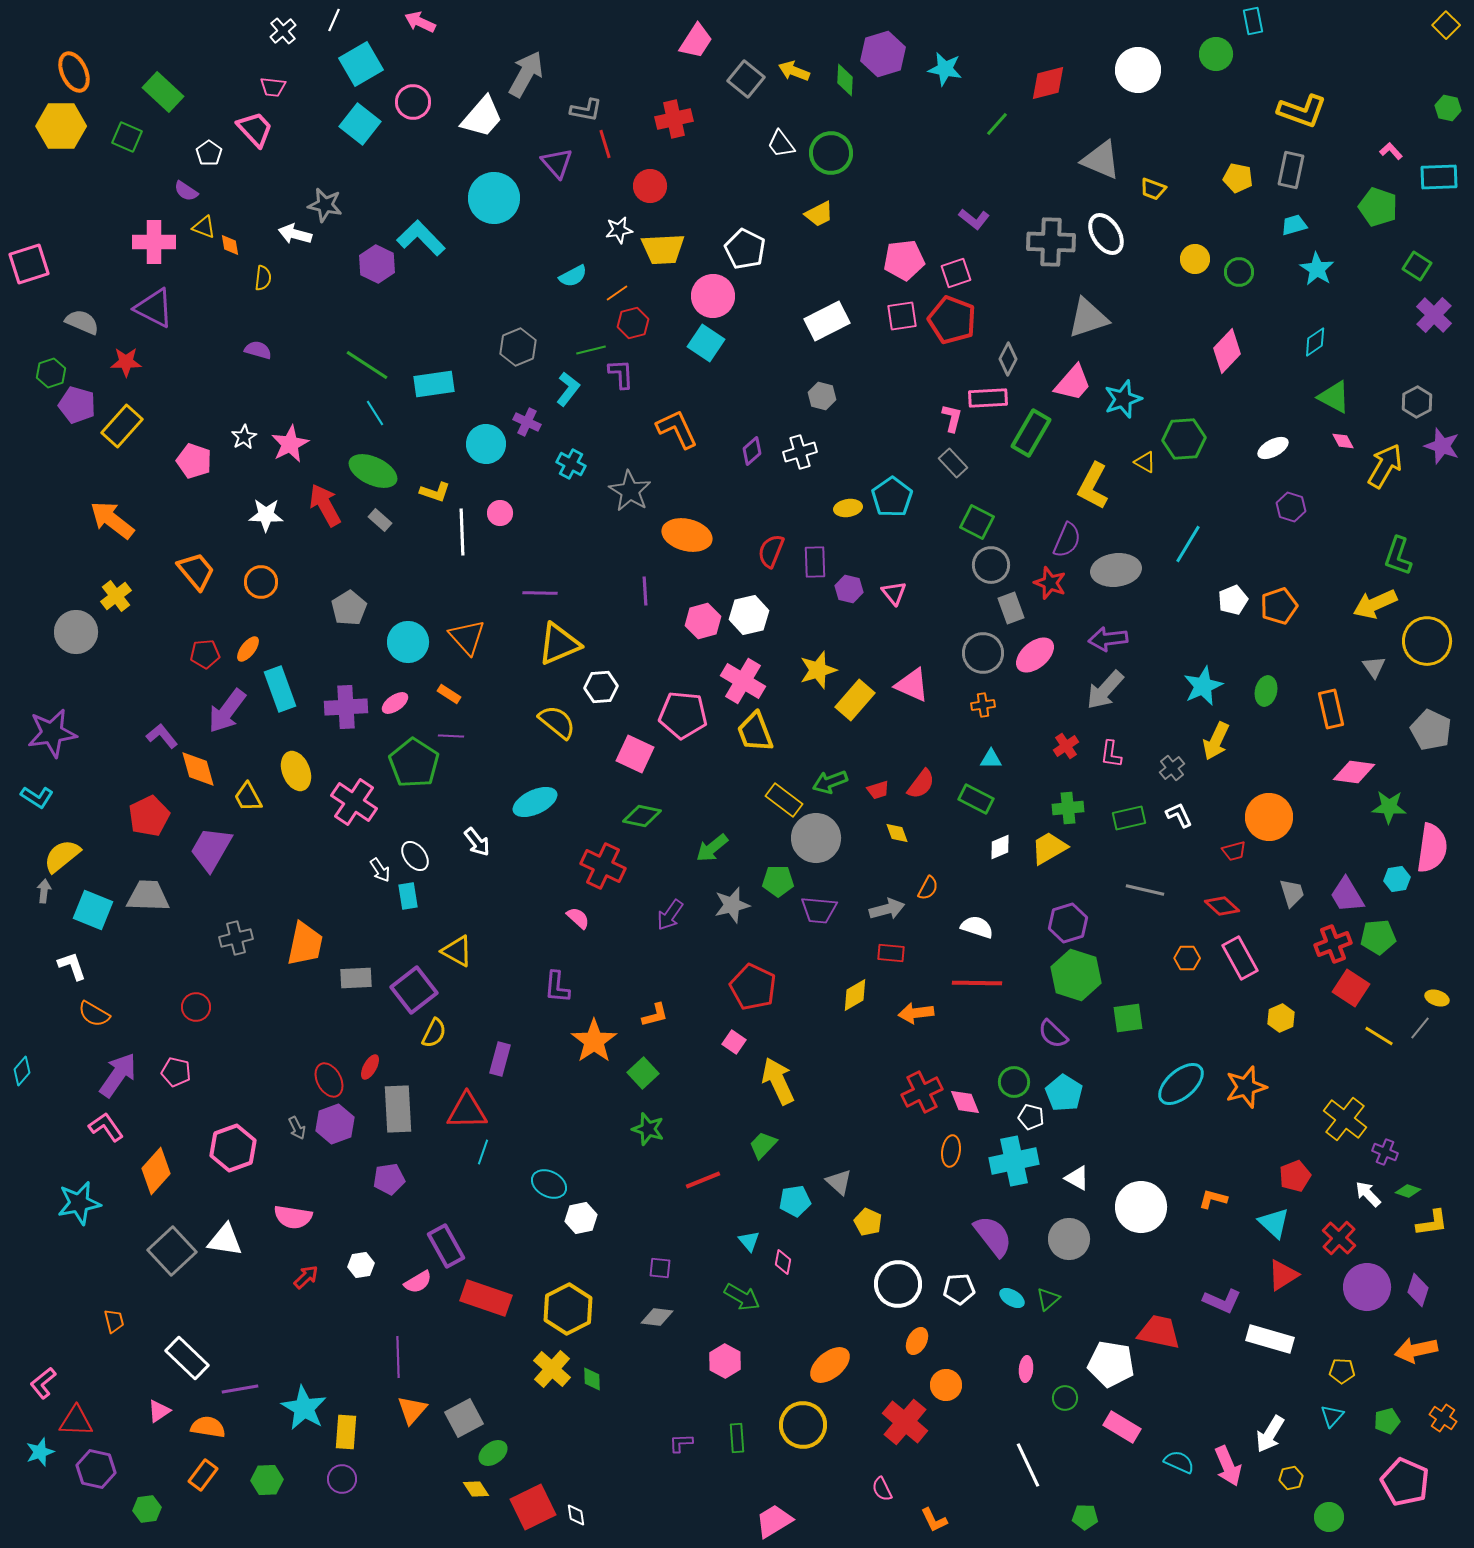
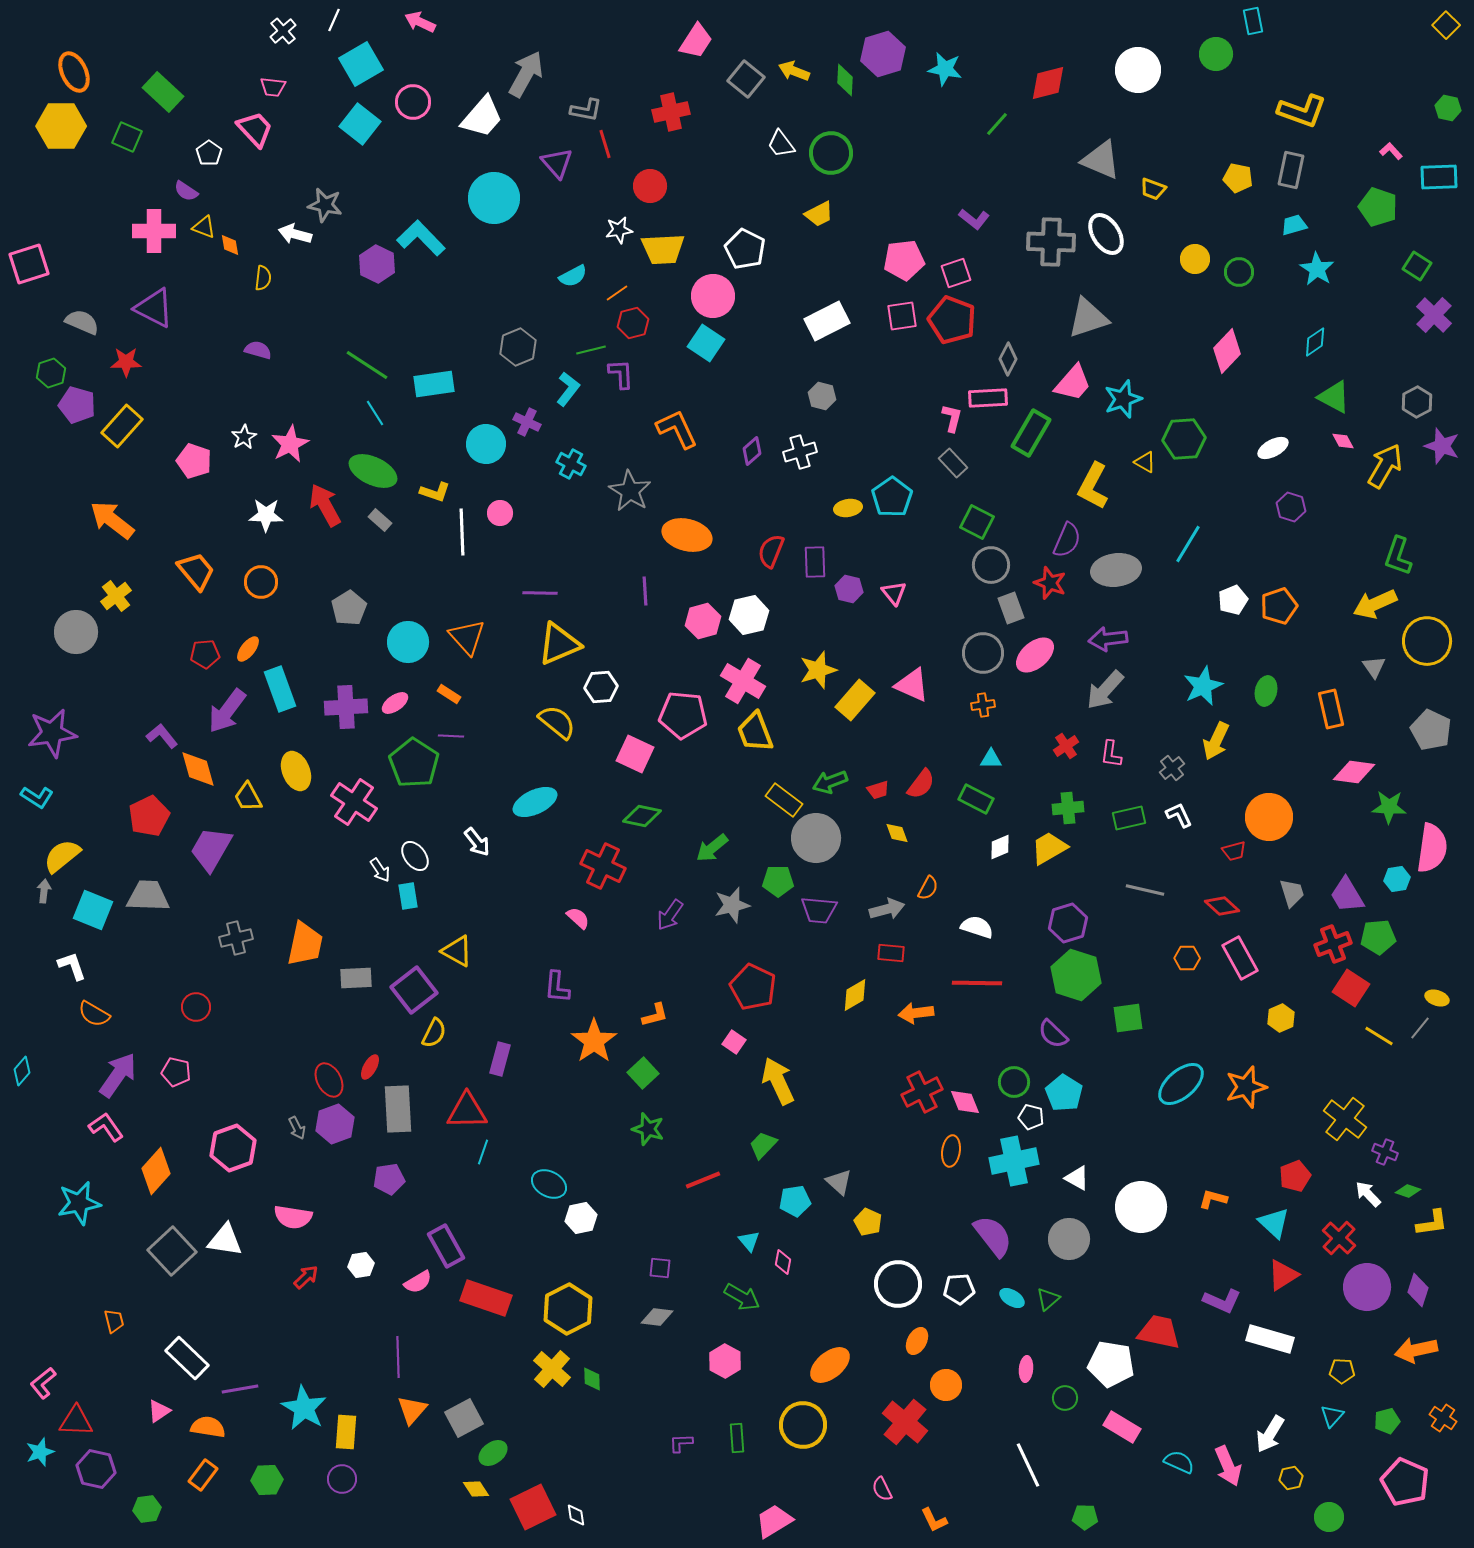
red cross at (674, 119): moved 3 px left, 7 px up
pink cross at (154, 242): moved 11 px up
